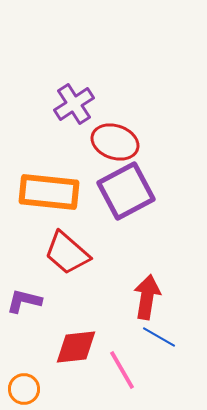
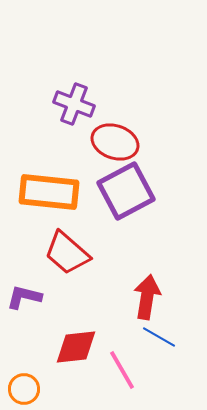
purple cross: rotated 36 degrees counterclockwise
purple L-shape: moved 4 px up
